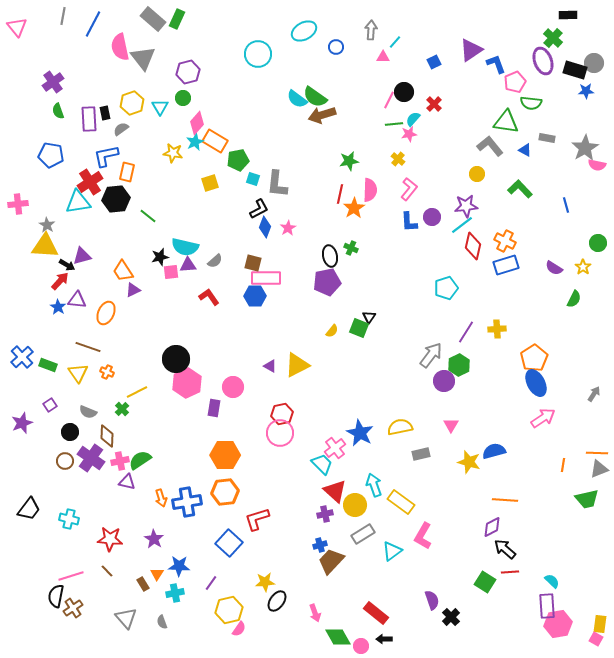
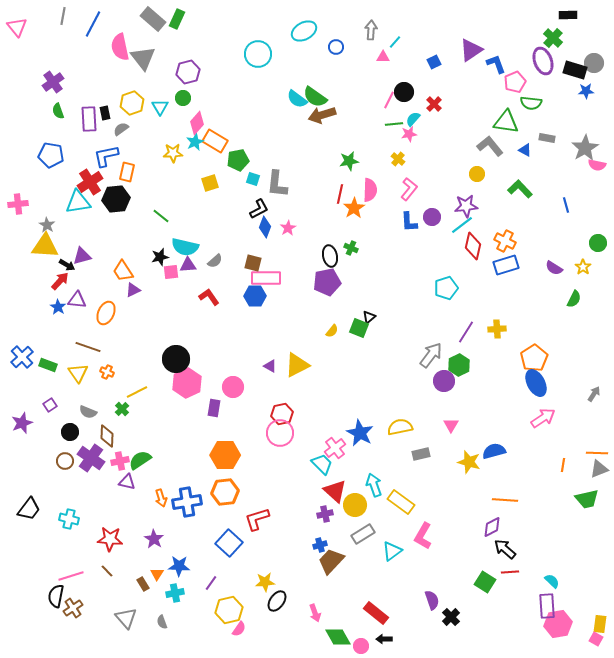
yellow star at (173, 153): rotated 12 degrees counterclockwise
green line at (148, 216): moved 13 px right
black triangle at (369, 317): rotated 16 degrees clockwise
